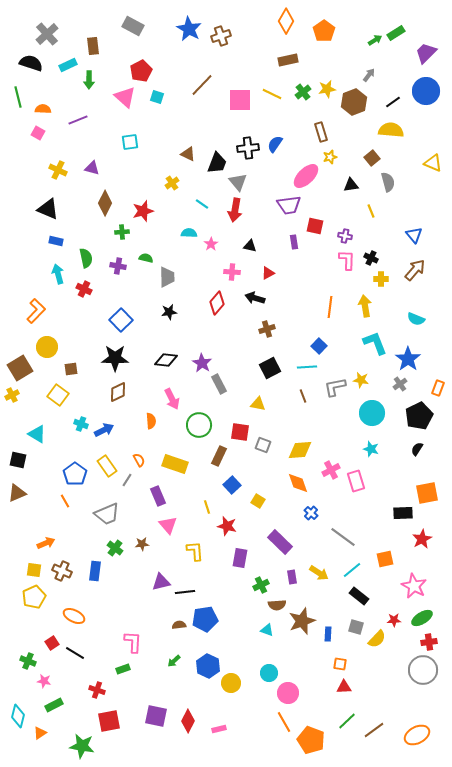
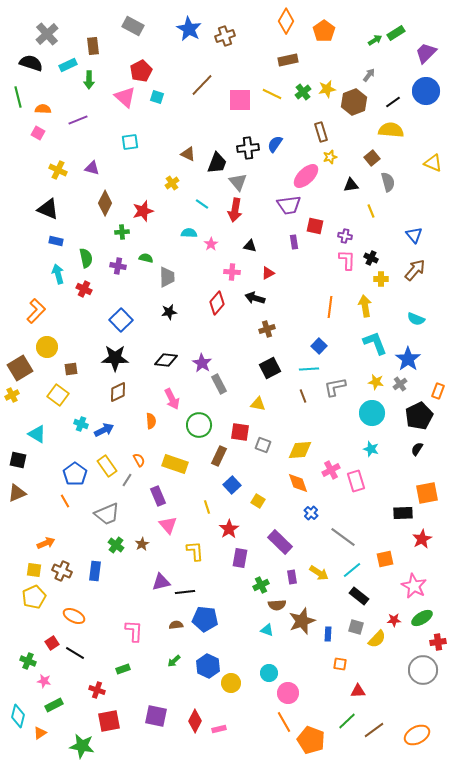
brown cross at (221, 36): moved 4 px right
cyan line at (307, 367): moved 2 px right, 2 px down
yellow star at (361, 380): moved 15 px right, 2 px down
orange rectangle at (438, 388): moved 3 px down
red star at (227, 526): moved 2 px right, 3 px down; rotated 24 degrees clockwise
brown star at (142, 544): rotated 24 degrees counterclockwise
green cross at (115, 548): moved 1 px right, 3 px up
blue pentagon at (205, 619): rotated 15 degrees clockwise
brown semicircle at (179, 625): moved 3 px left
pink L-shape at (133, 642): moved 1 px right, 11 px up
red cross at (429, 642): moved 9 px right
red triangle at (344, 687): moved 14 px right, 4 px down
red diamond at (188, 721): moved 7 px right
